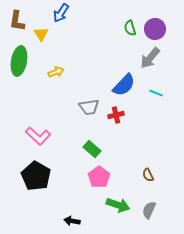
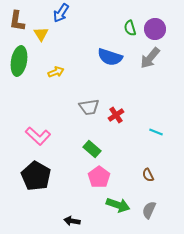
blue semicircle: moved 14 px left, 28 px up; rotated 65 degrees clockwise
cyan line: moved 39 px down
red cross: rotated 21 degrees counterclockwise
